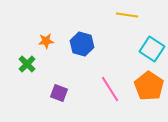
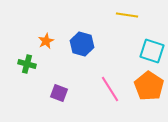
orange star: rotated 21 degrees counterclockwise
cyan square: moved 2 px down; rotated 15 degrees counterclockwise
green cross: rotated 30 degrees counterclockwise
